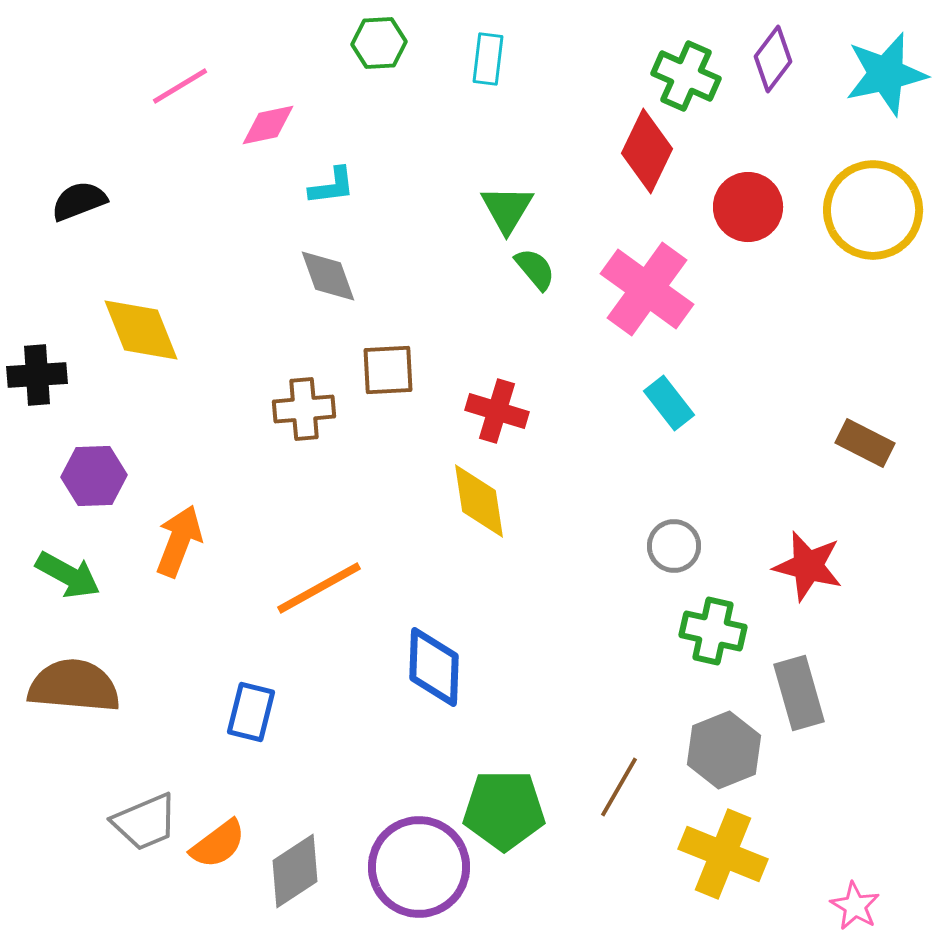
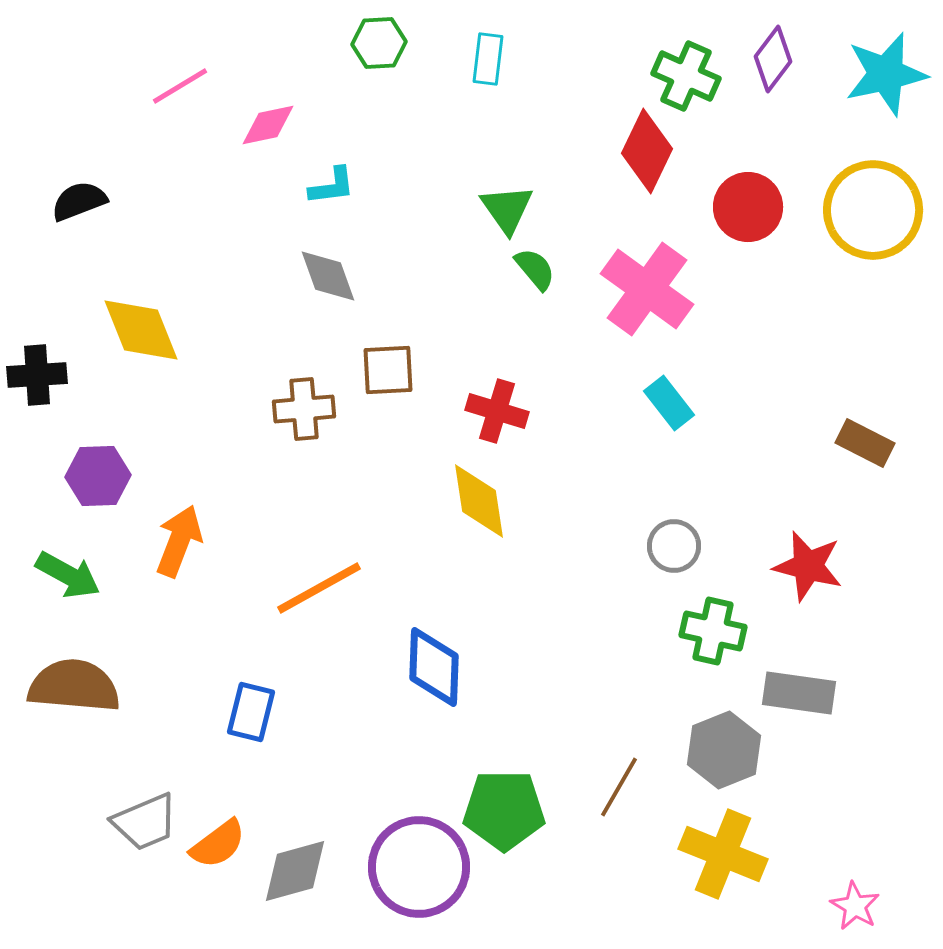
green triangle at (507, 209): rotated 6 degrees counterclockwise
purple hexagon at (94, 476): moved 4 px right
gray rectangle at (799, 693): rotated 66 degrees counterclockwise
gray diamond at (295, 871): rotated 18 degrees clockwise
